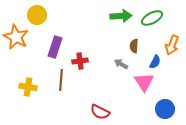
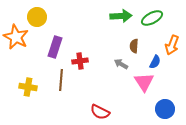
yellow circle: moved 2 px down
